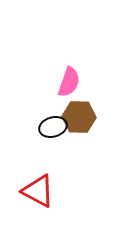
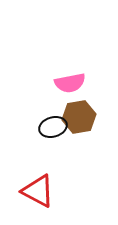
pink semicircle: moved 1 px right, 1 px down; rotated 60 degrees clockwise
brown hexagon: rotated 12 degrees counterclockwise
